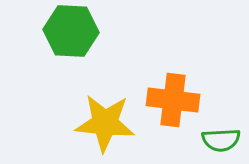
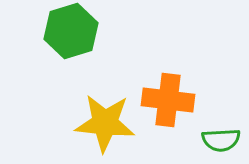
green hexagon: rotated 20 degrees counterclockwise
orange cross: moved 5 px left
